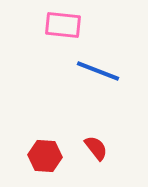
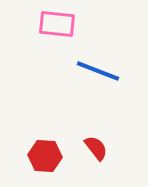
pink rectangle: moved 6 px left, 1 px up
